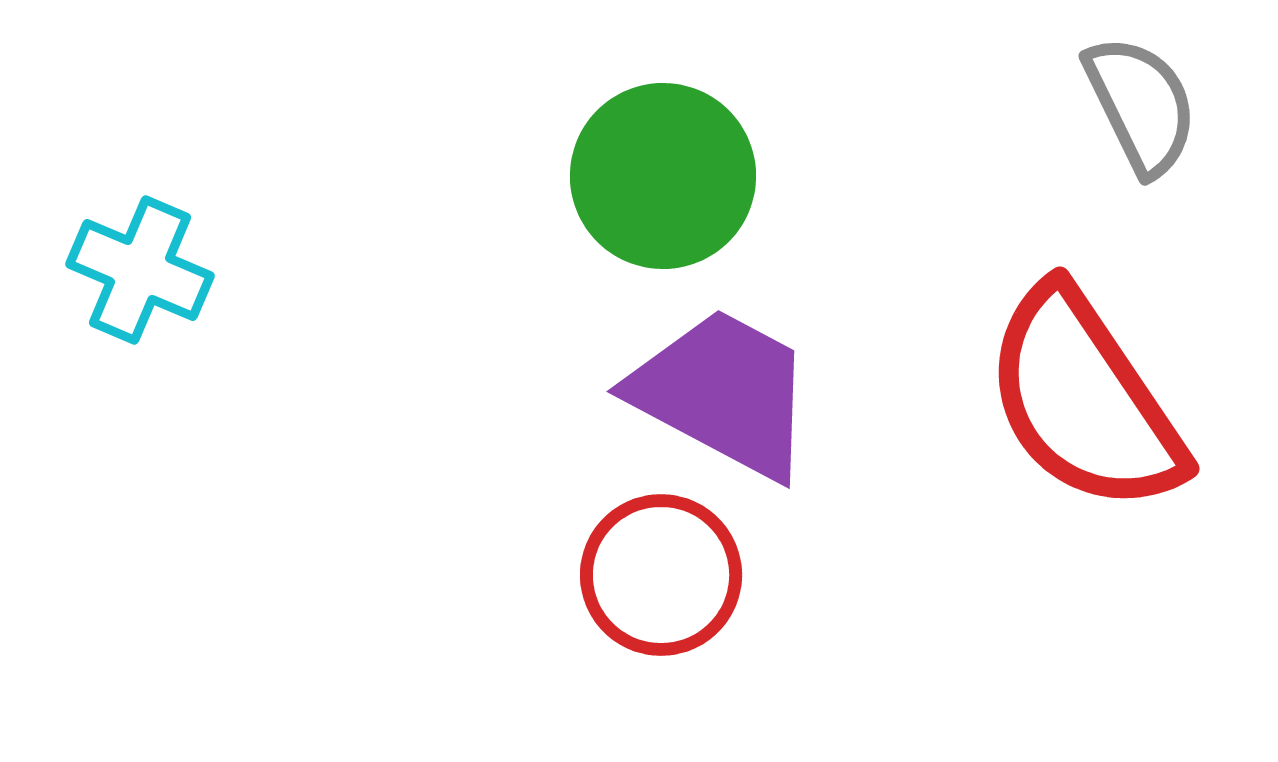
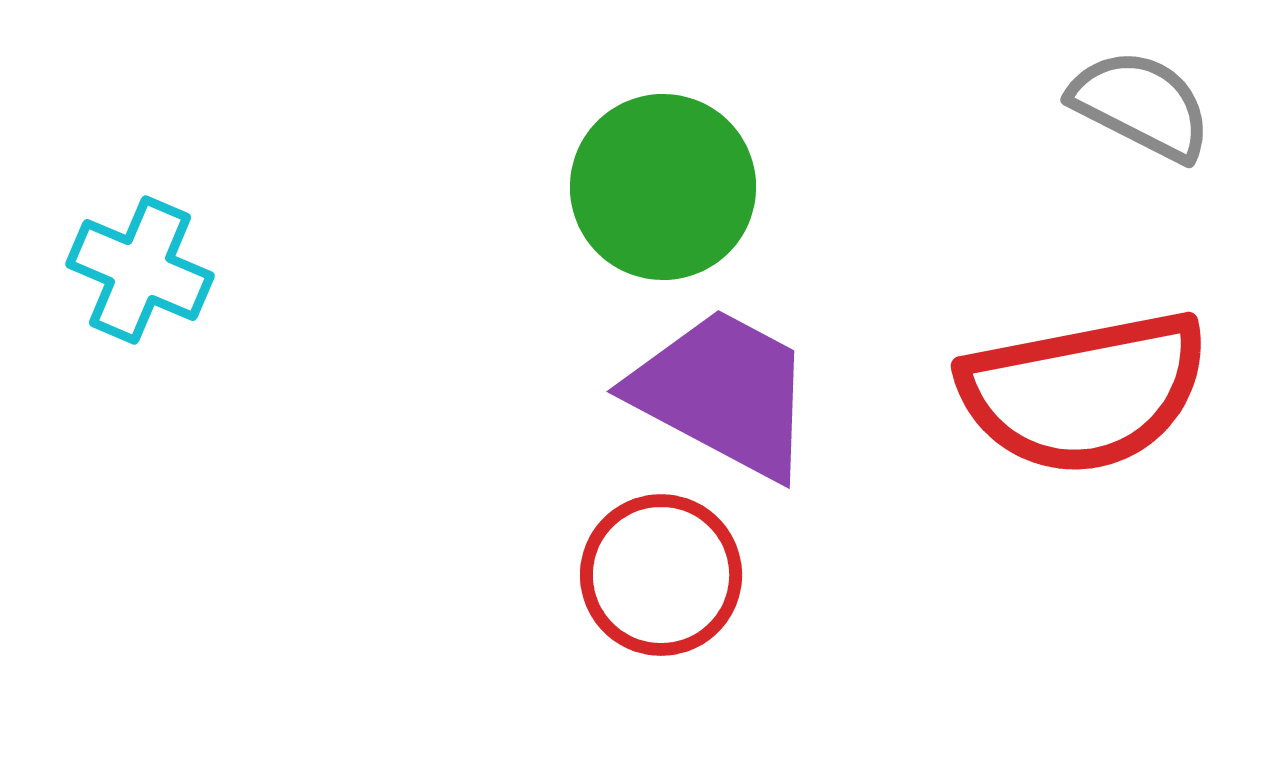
gray semicircle: rotated 37 degrees counterclockwise
green circle: moved 11 px down
red semicircle: moved 8 px up; rotated 67 degrees counterclockwise
